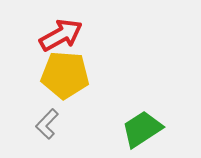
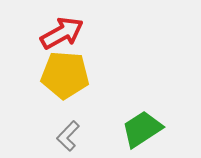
red arrow: moved 1 px right, 2 px up
gray L-shape: moved 21 px right, 12 px down
